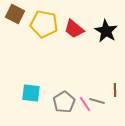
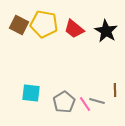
brown square: moved 4 px right, 11 px down
